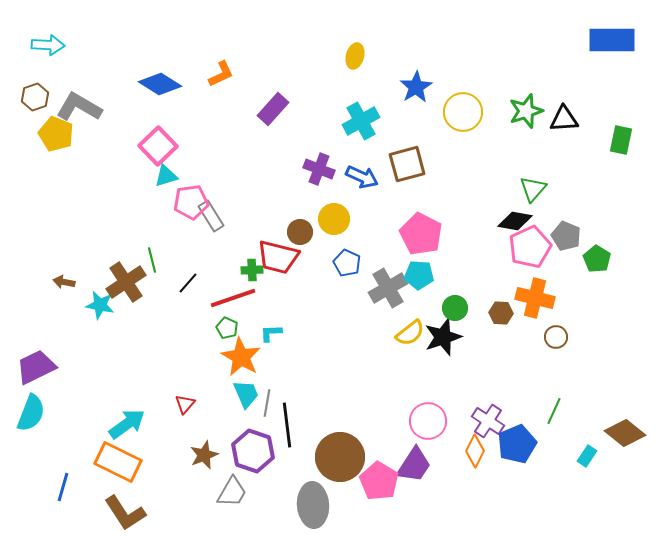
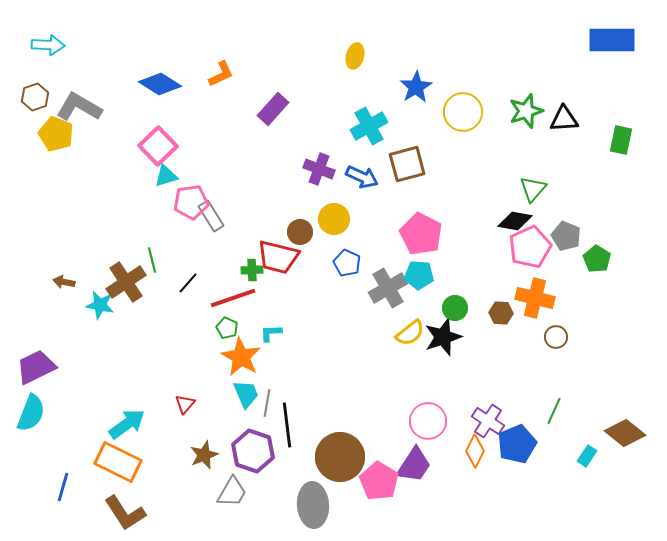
cyan cross at (361, 121): moved 8 px right, 5 px down
